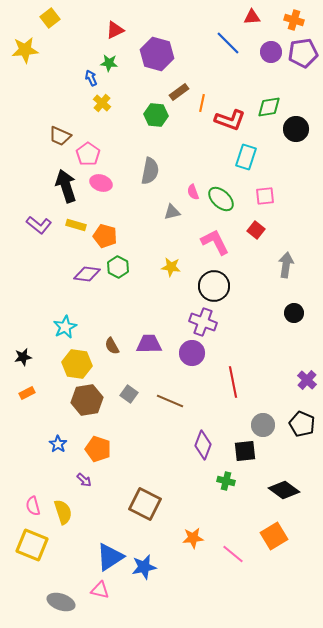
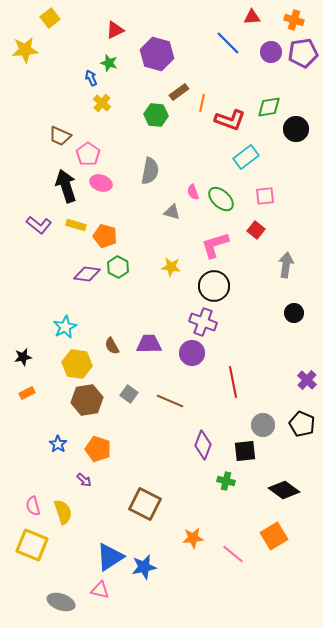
green star at (109, 63): rotated 12 degrees clockwise
cyan rectangle at (246, 157): rotated 35 degrees clockwise
gray triangle at (172, 212): rotated 30 degrees clockwise
pink L-shape at (215, 242): moved 3 px down; rotated 80 degrees counterclockwise
